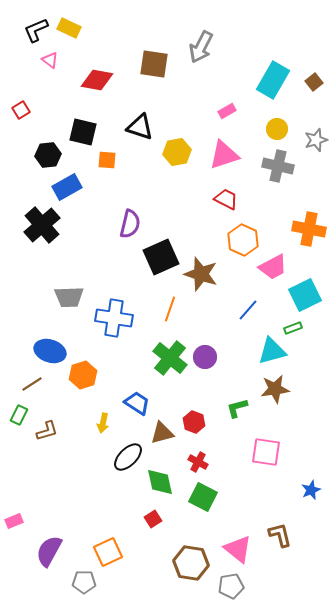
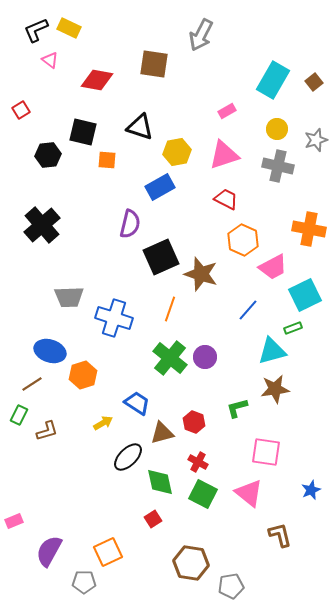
gray arrow at (201, 47): moved 12 px up
blue rectangle at (67, 187): moved 93 px right
blue cross at (114, 318): rotated 9 degrees clockwise
yellow arrow at (103, 423): rotated 132 degrees counterclockwise
green square at (203, 497): moved 3 px up
pink triangle at (238, 549): moved 11 px right, 56 px up
